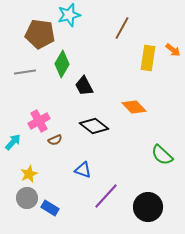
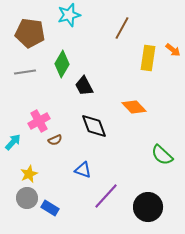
brown pentagon: moved 10 px left, 1 px up
black diamond: rotated 32 degrees clockwise
